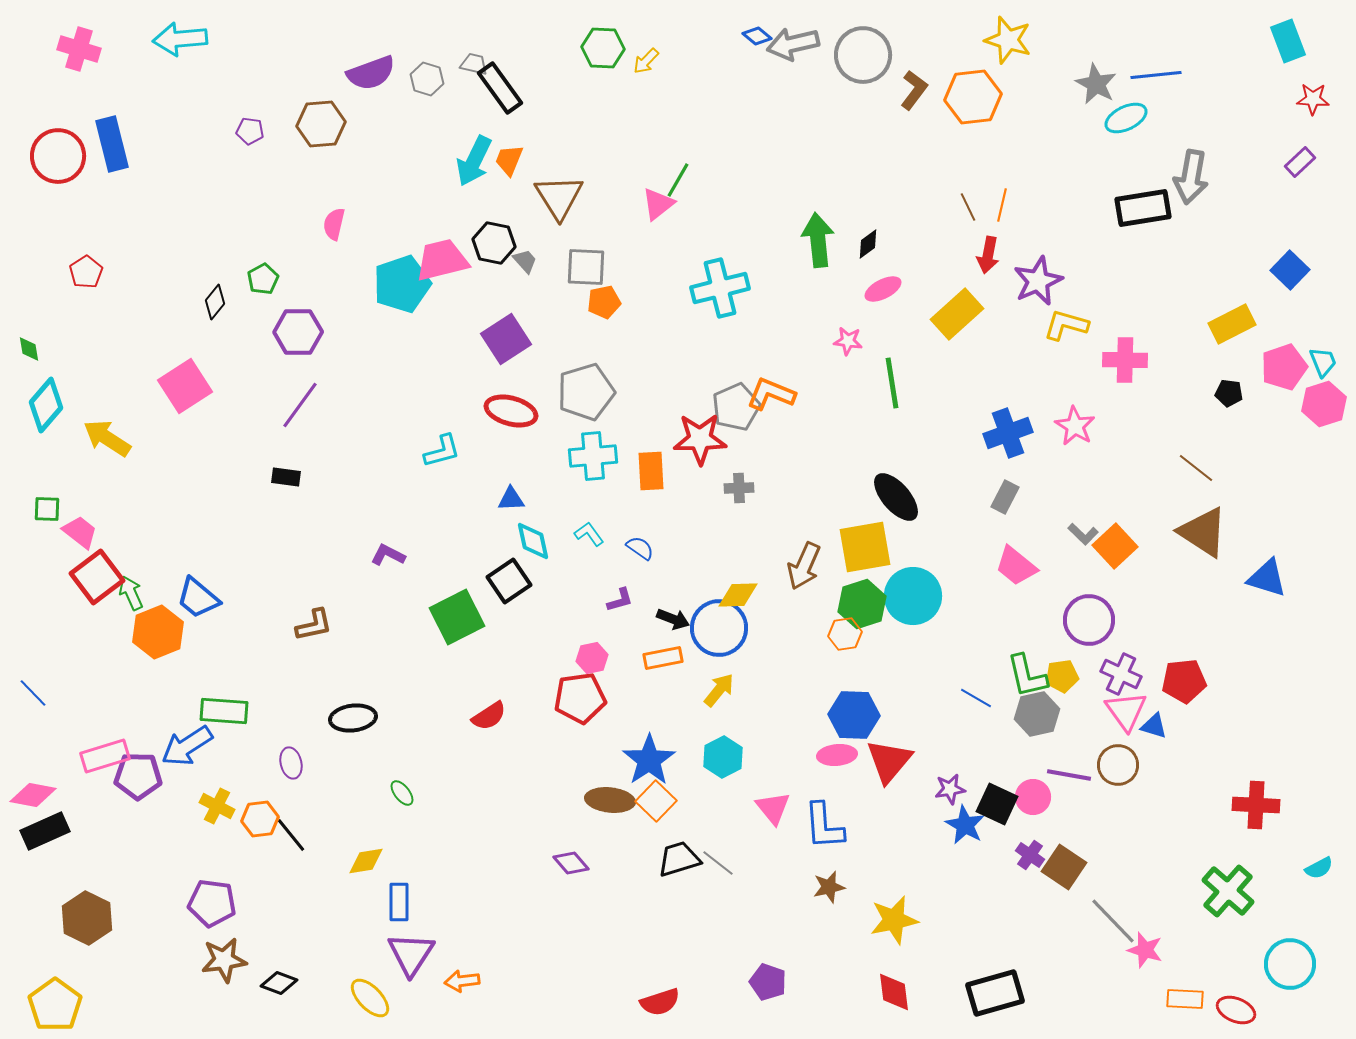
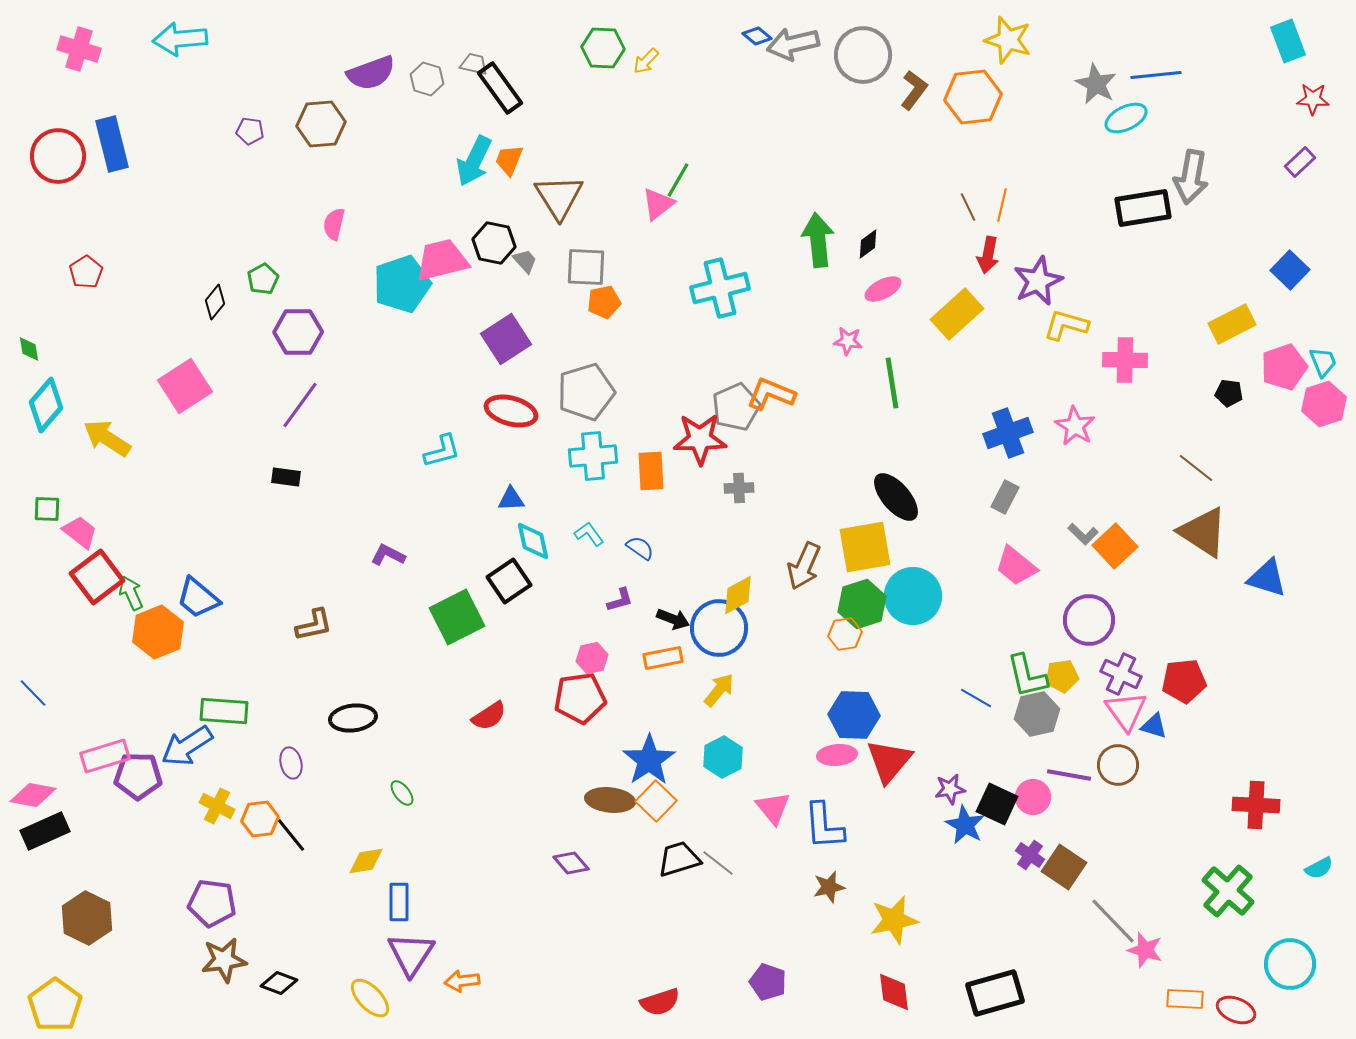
yellow diamond at (738, 595): rotated 27 degrees counterclockwise
